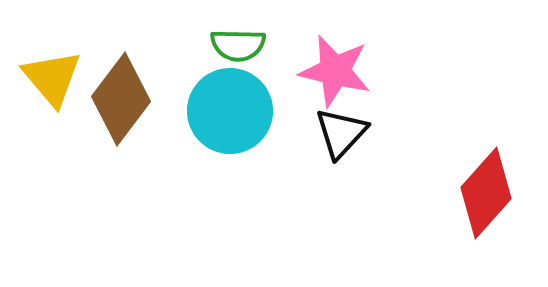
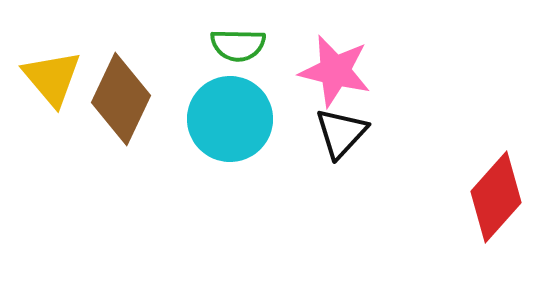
brown diamond: rotated 12 degrees counterclockwise
cyan circle: moved 8 px down
red diamond: moved 10 px right, 4 px down
